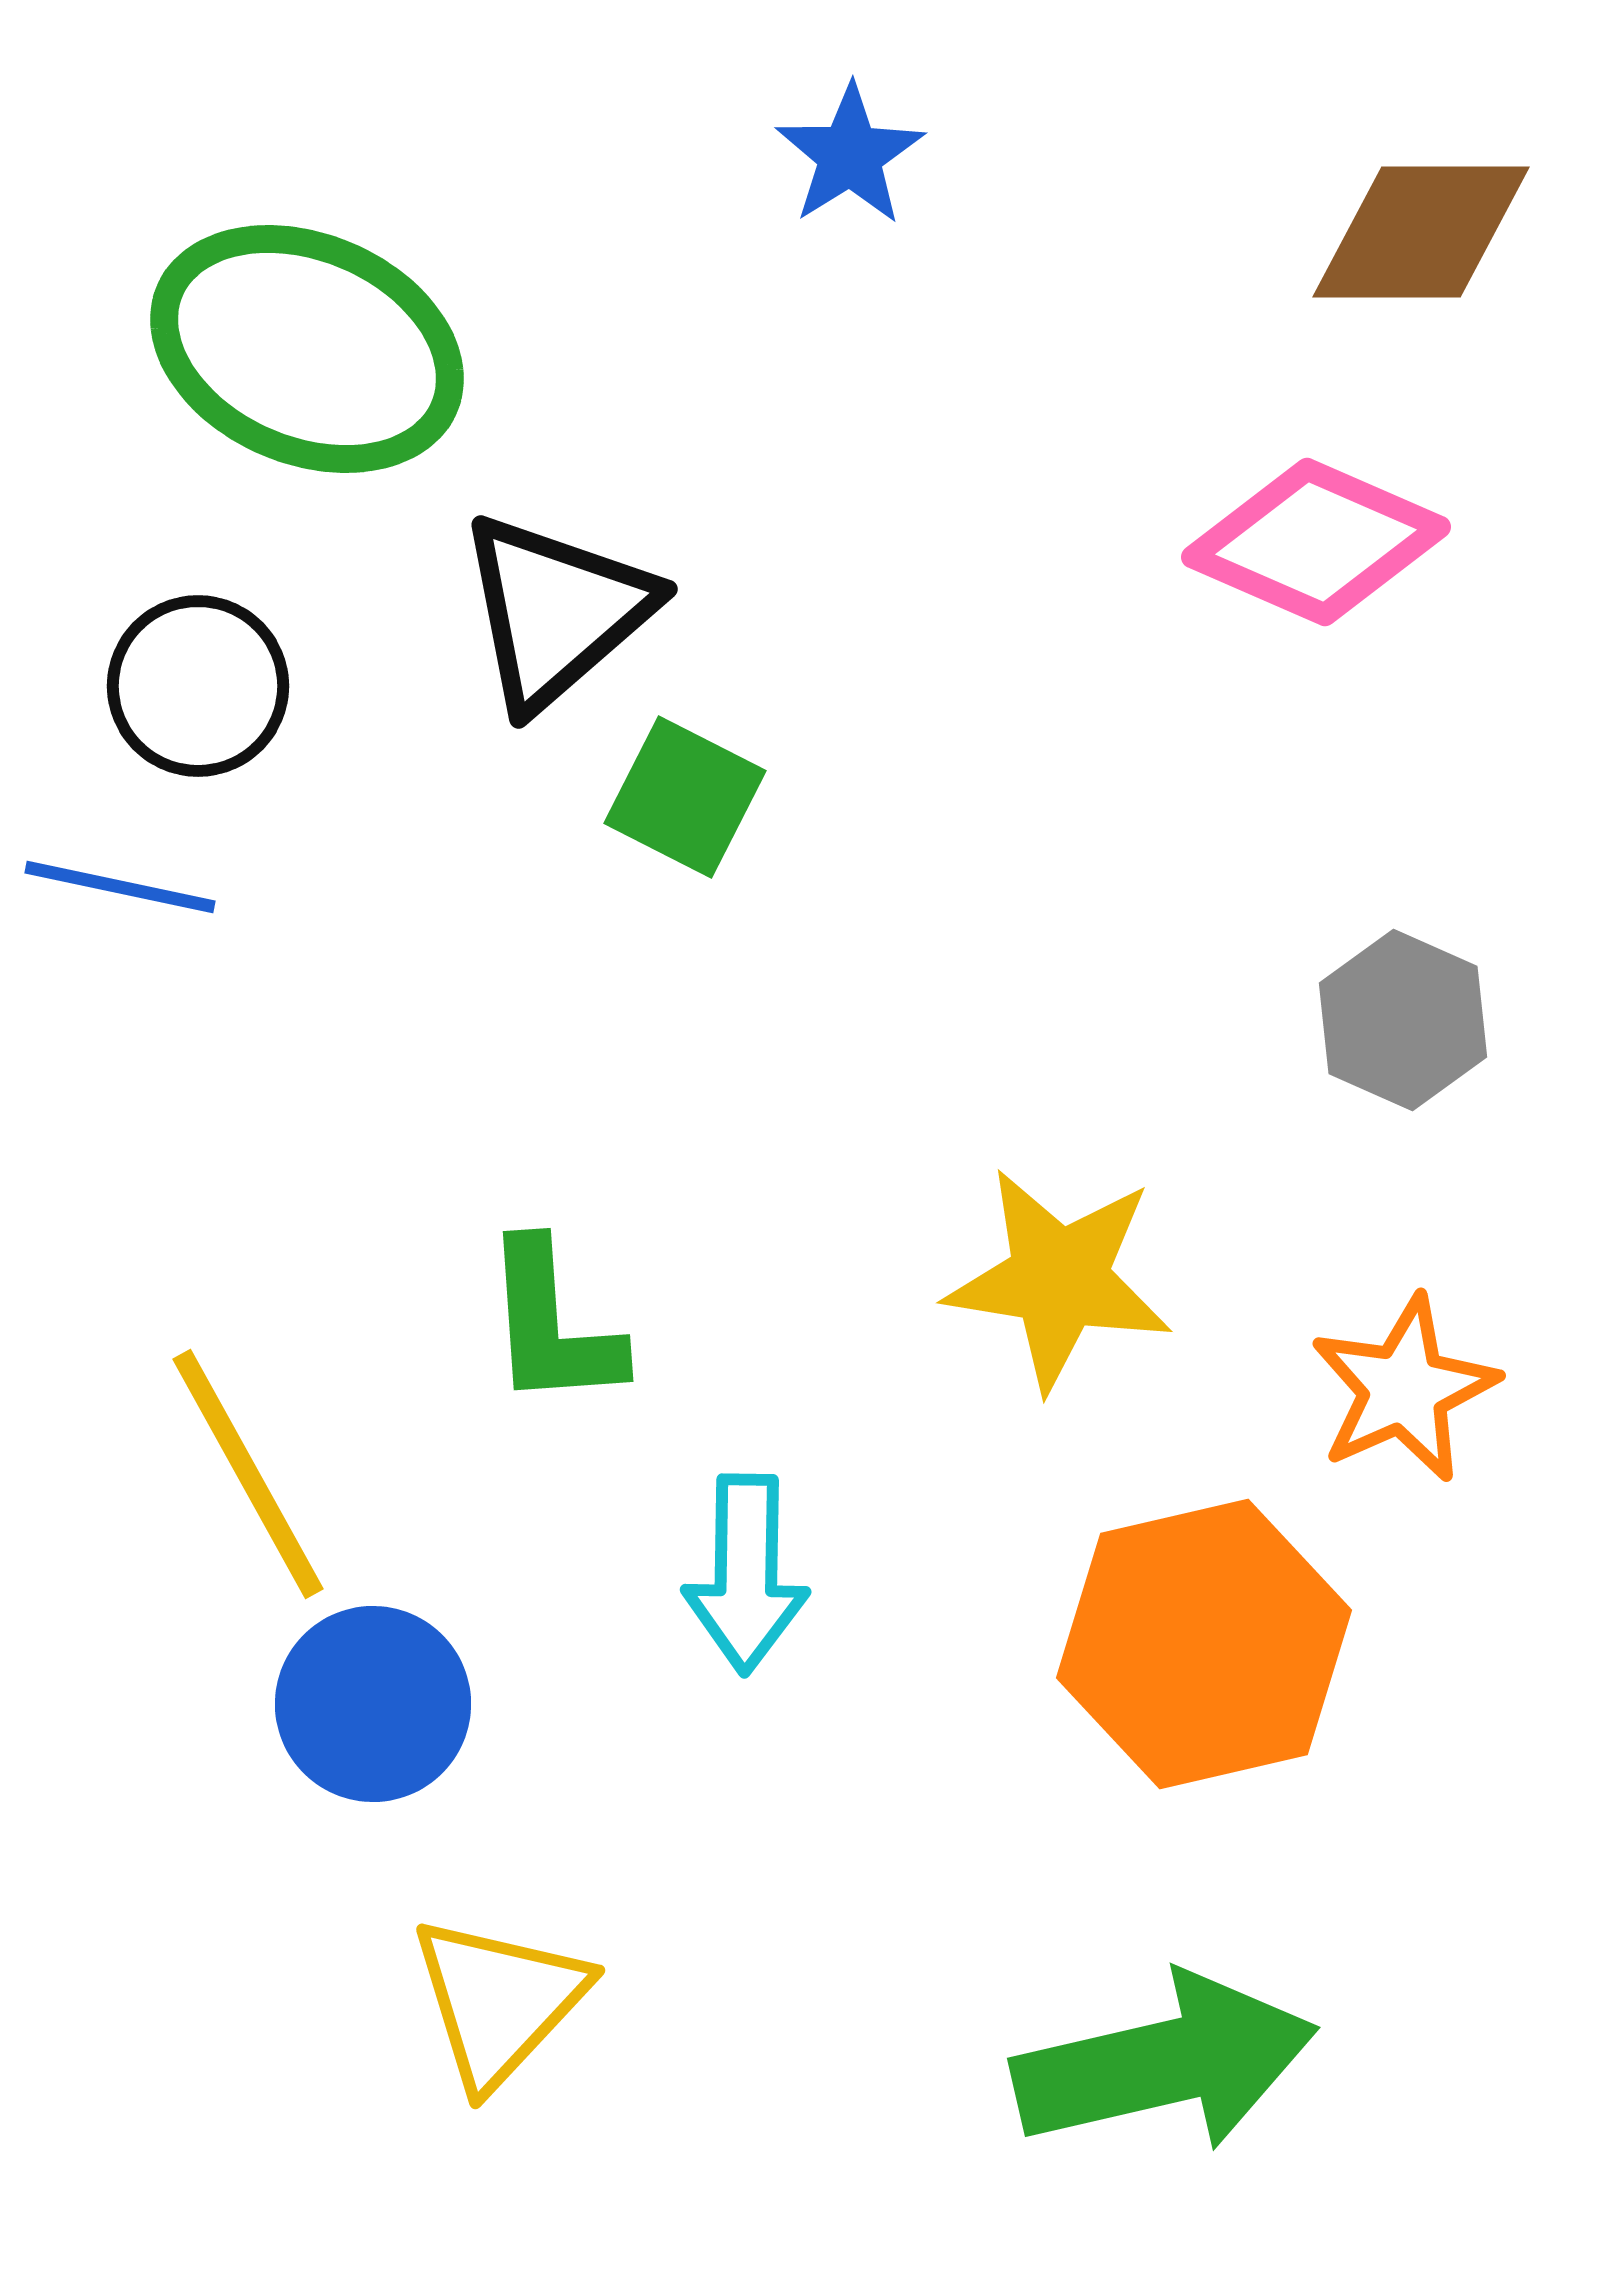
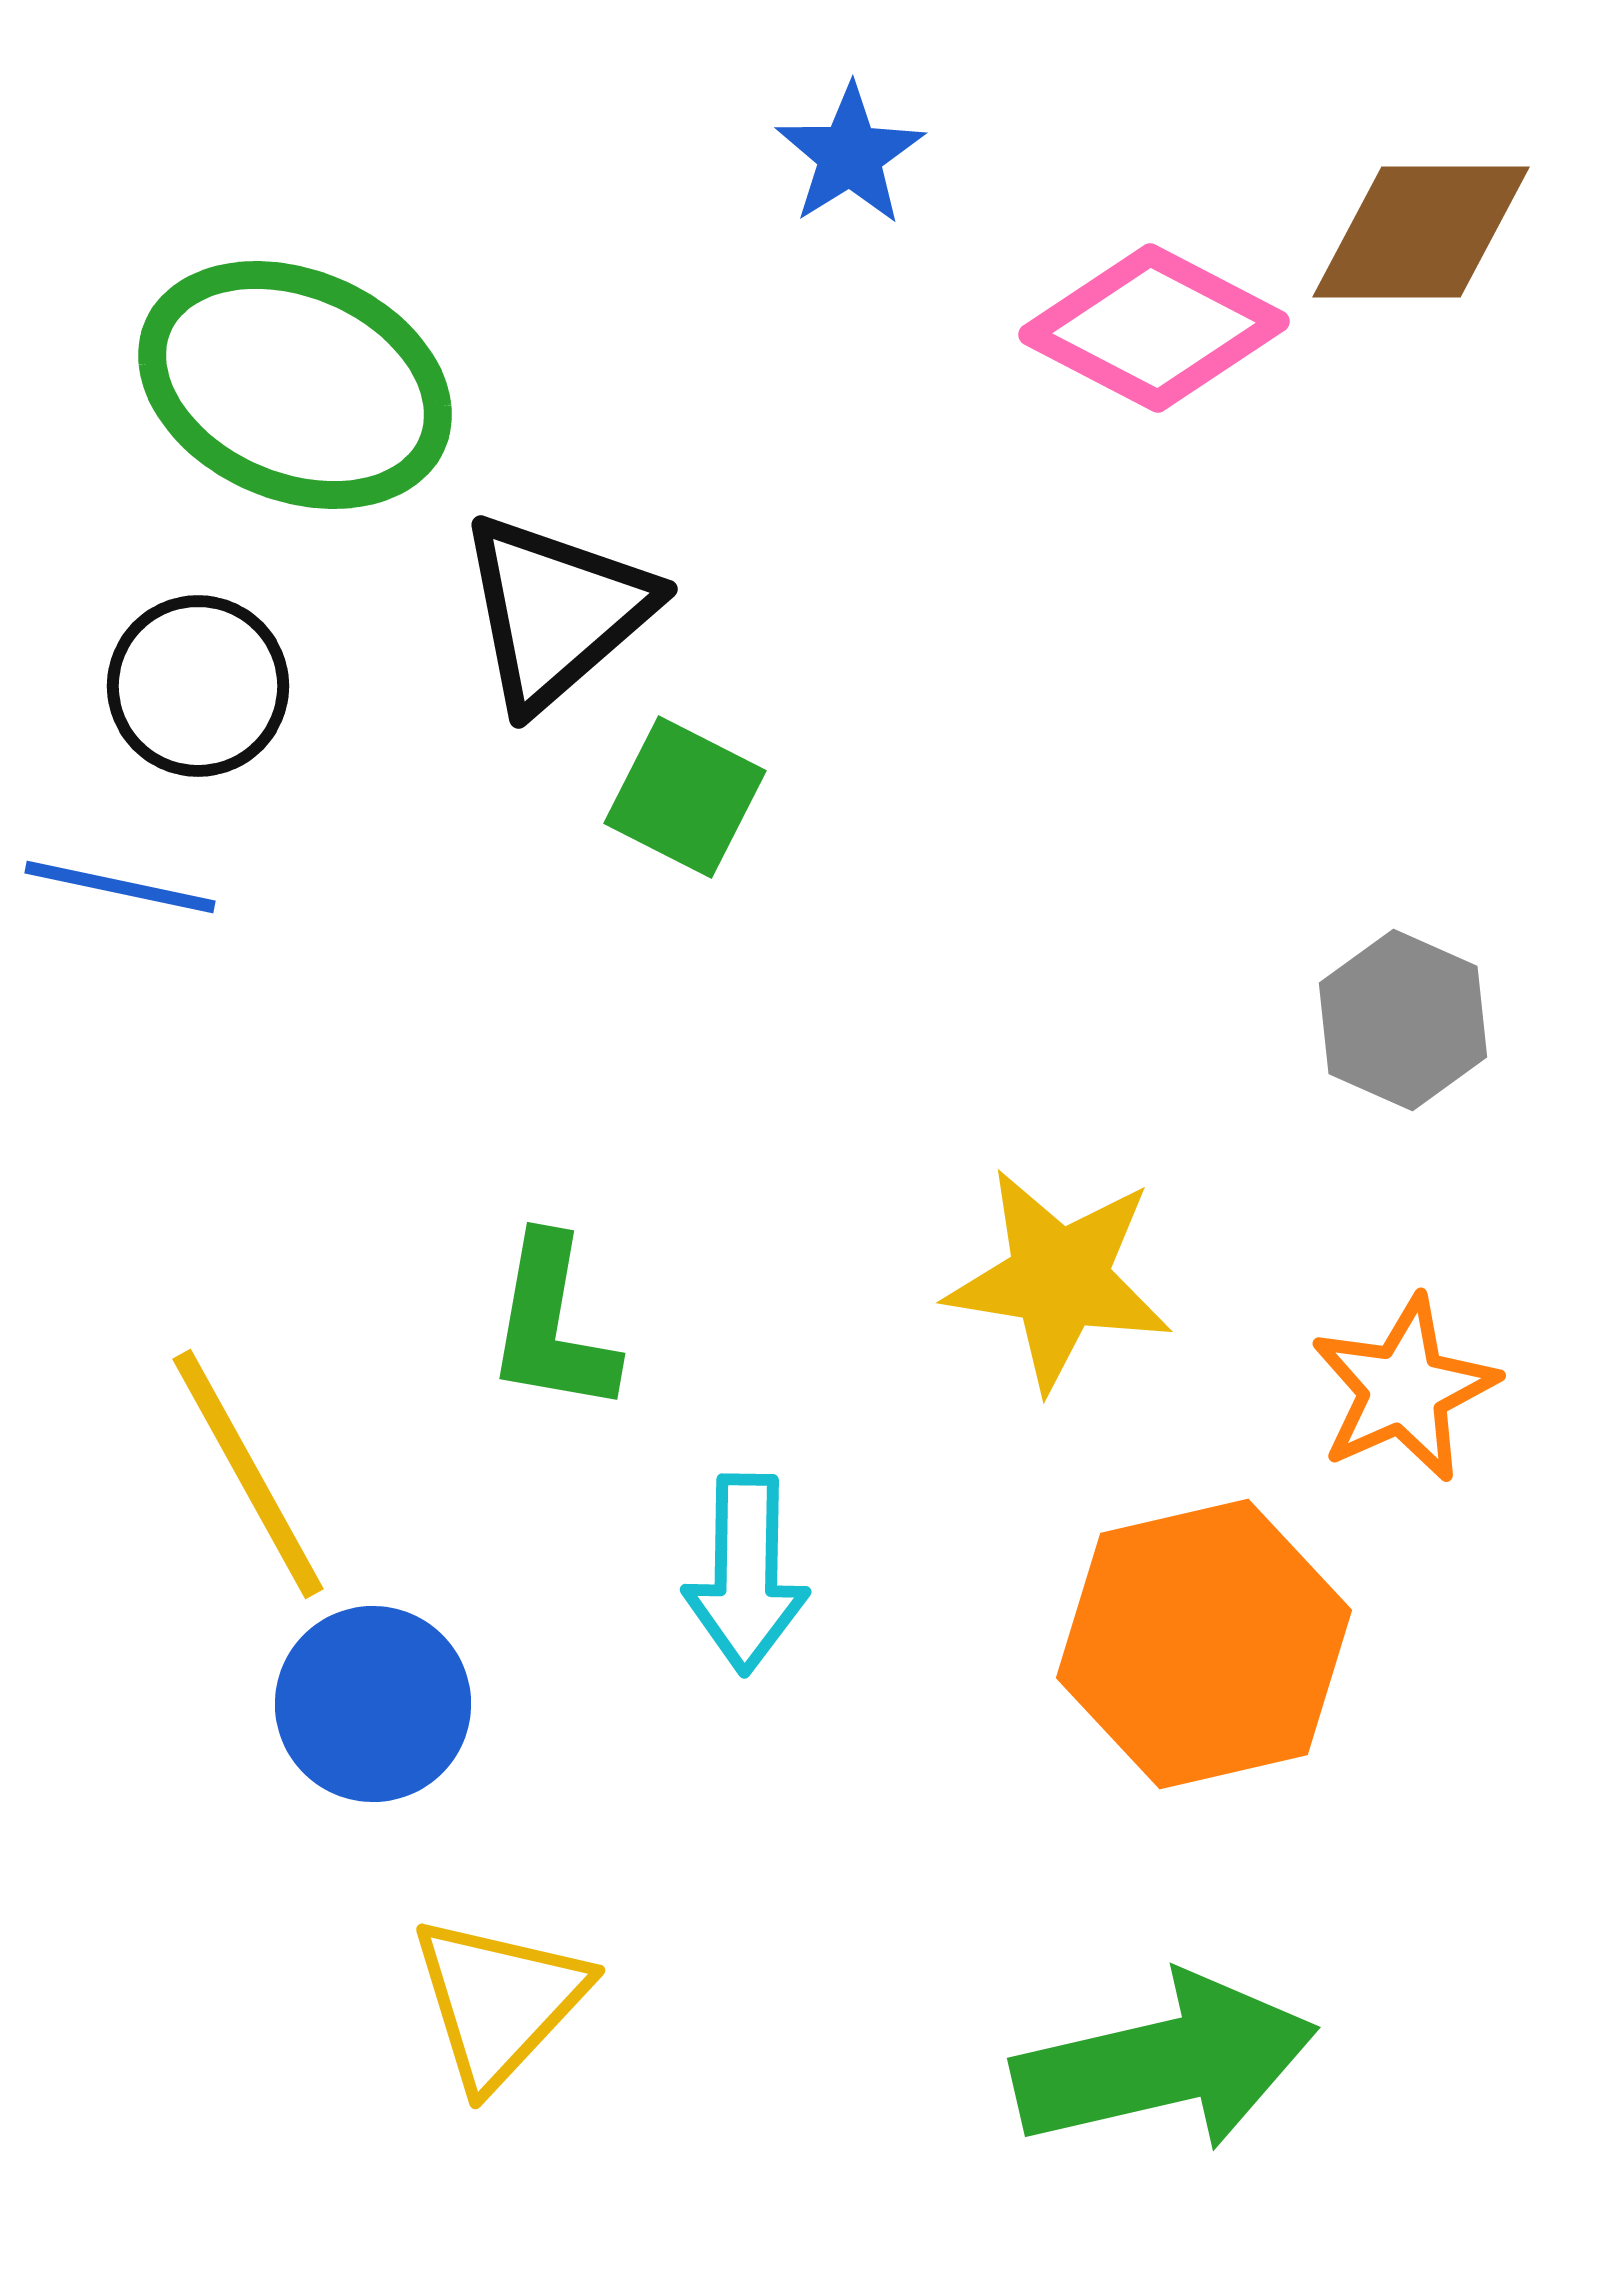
green ellipse: moved 12 px left, 36 px down
pink diamond: moved 162 px left, 214 px up; rotated 4 degrees clockwise
green L-shape: rotated 14 degrees clockwise
